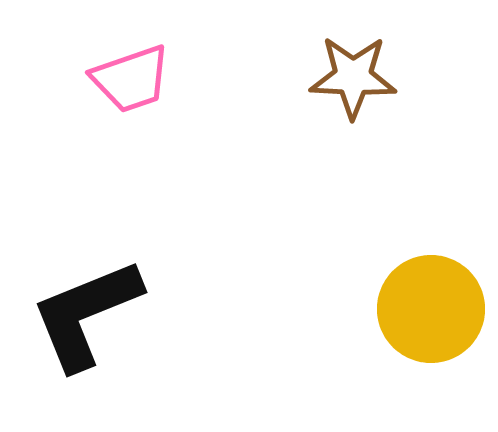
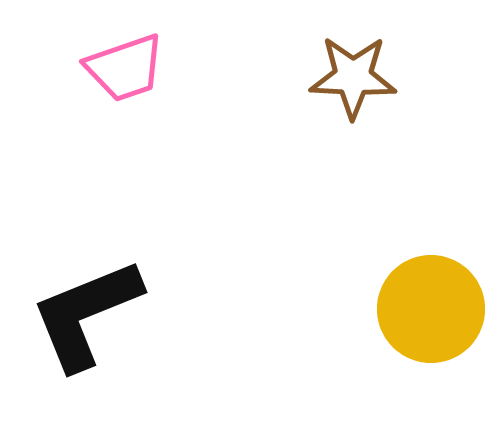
pink trapezoid: moved 6 px left, 11 px up
